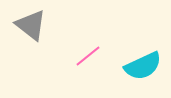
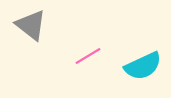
pink line: rotated 8 degrees clockwise
